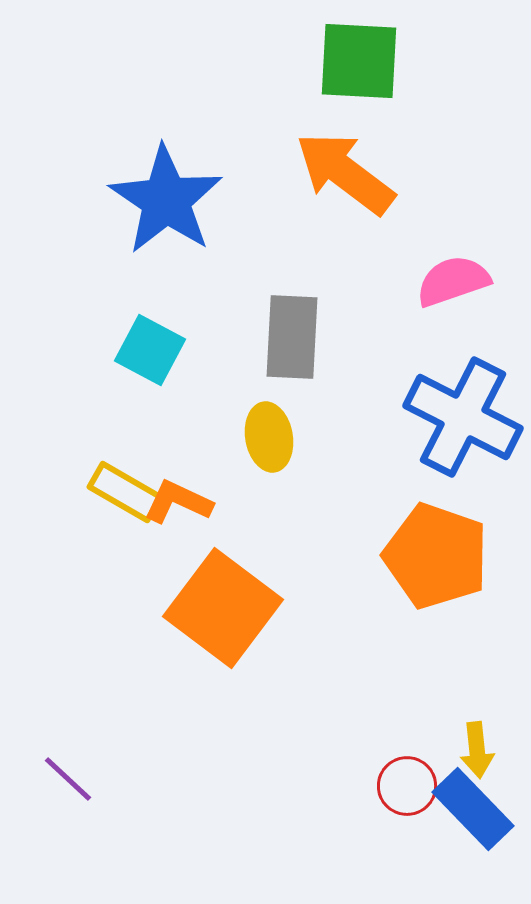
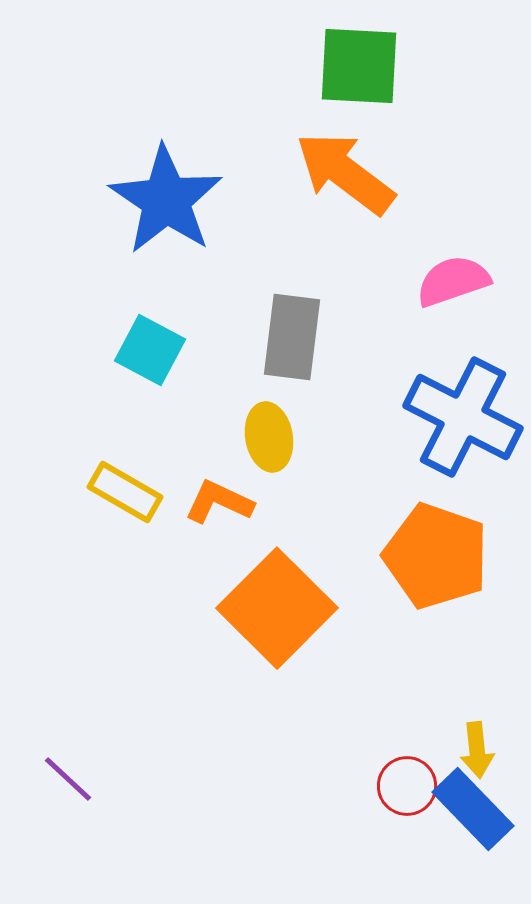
green square: moved 5 px down
gray rectangle: rotated 4 degrees clockwise
orange L-shape: moved 41 px right
orange square: moved 54 px right; rotated 8 degrees clockwise
